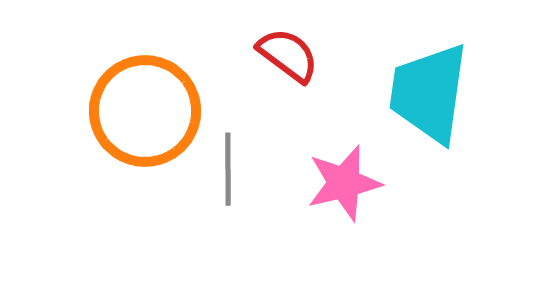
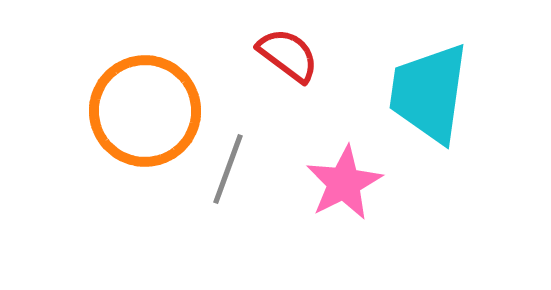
gray line: rotated 20 degrees clockwise
pink star: rotated 14 degrees counterclockwise
